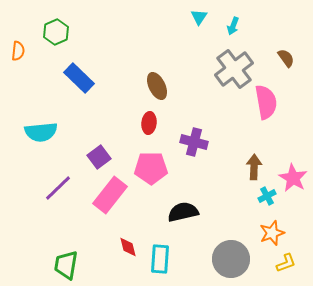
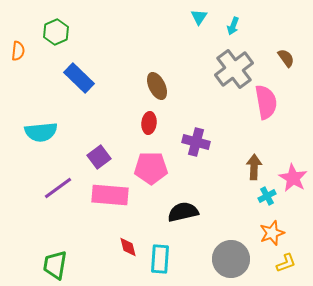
purple cross: moved 2 px right
purple line: rotated 8 degrees clockwise
pink rectangle: rotated 57 degrees clockwise
green trapezoid: moved 11 px left
